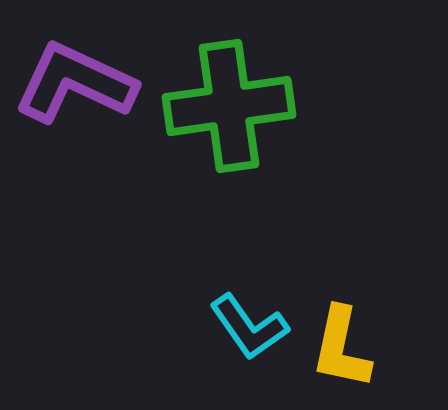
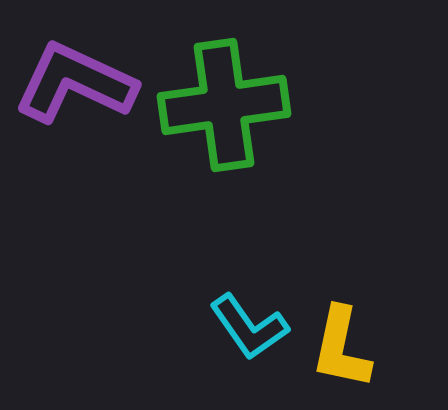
green cross: moved 5 px left, 1 px up
